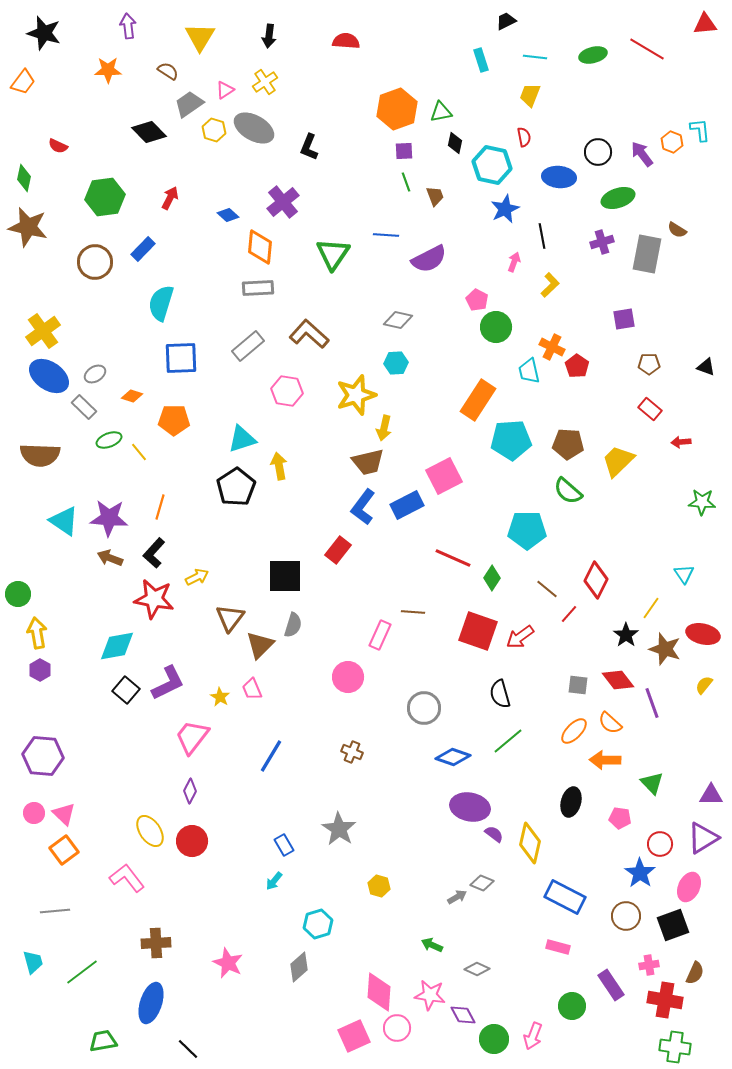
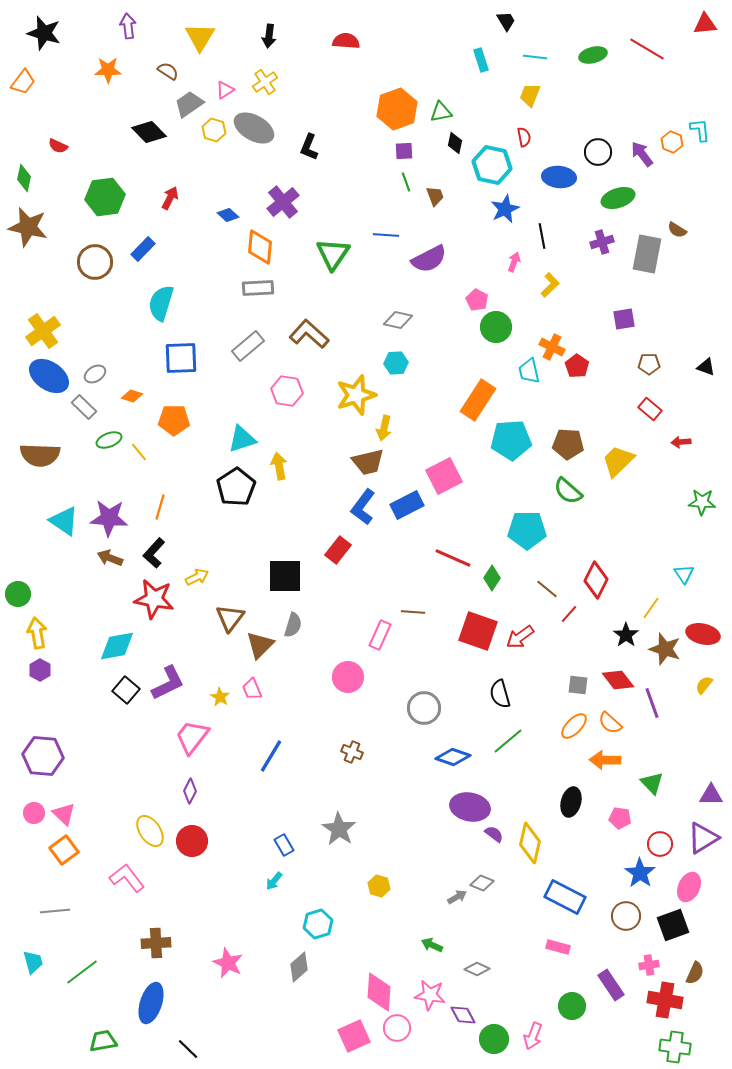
black trapezoid at (506, 21): rotated 85 degrees clockwise
orange ellipse at (574, 731): moved 5 px up
